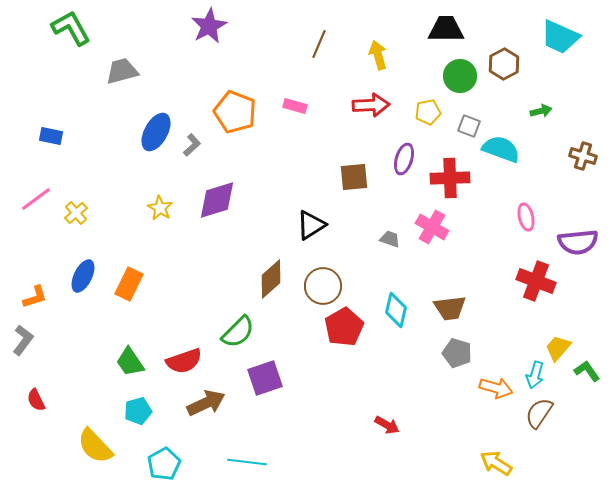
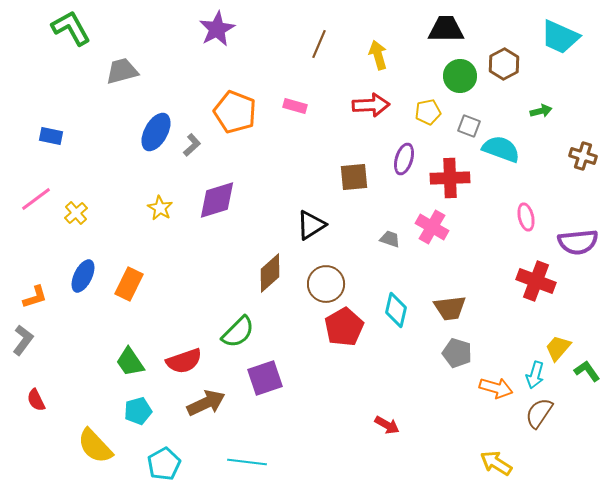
purple star at (209, 26): moved 8 px right, 3 px down
brown diamond at (271, 279): moved 1 px left, 6 px up
brown circle at (323, 286): moved 3 px right, 2 px up
